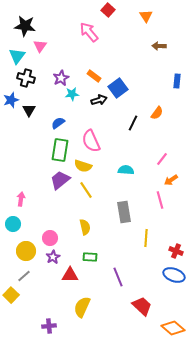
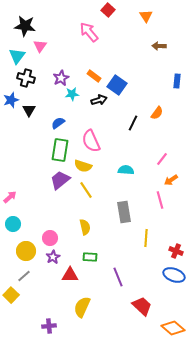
blue square at (118, 88): moved 1 px left, 3 px up; rotated 18 degrees counterclockwise
pink arrow at (21, 199): moved 11 px left, 2 px up; rotated 40 degrees clockwise
